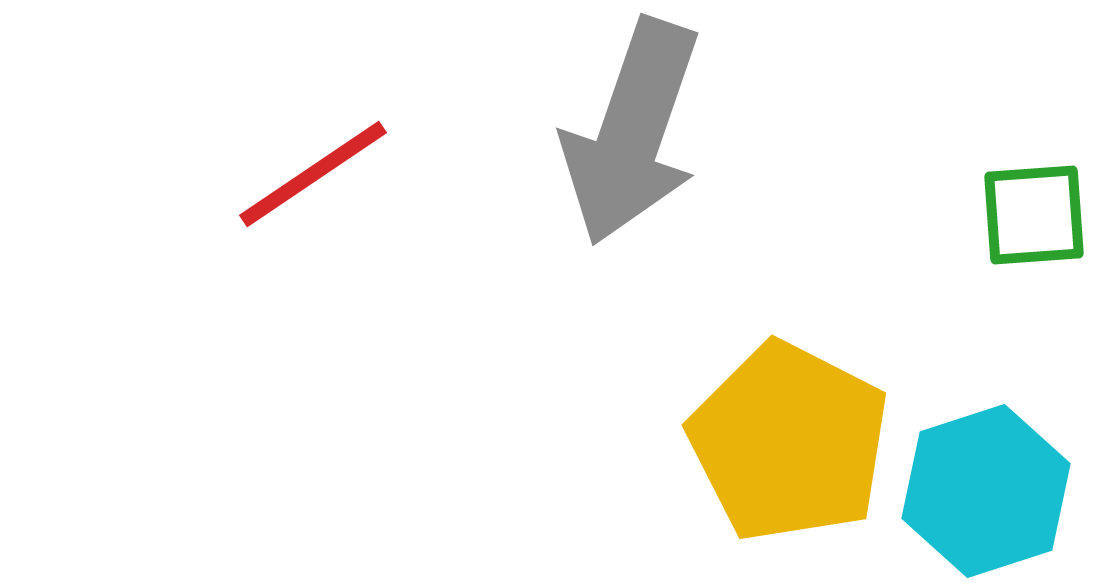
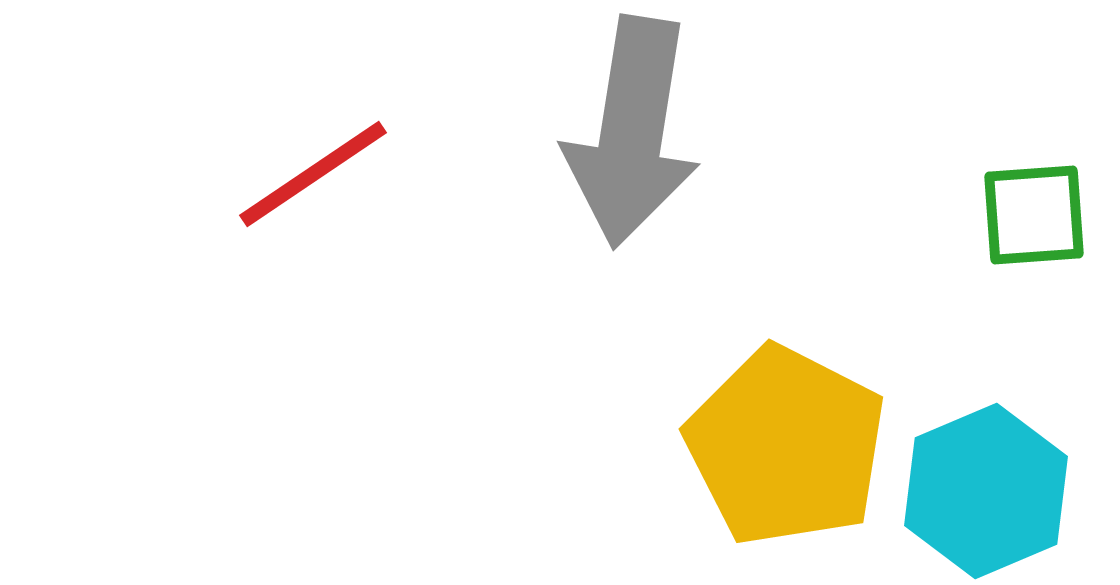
gray arrow: rotated 10 degrees counterclockwise
yellow pentagon: moved 3 px left, 4 px down
cyan hexagon: rotated 5 degrees counterclockwise
